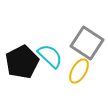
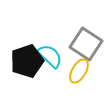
gray square: moved 1 px left, 1 px down
black pentagon: moved 5 px right, 1 px up; rotated 8 degrees clockwise
